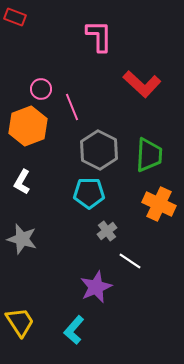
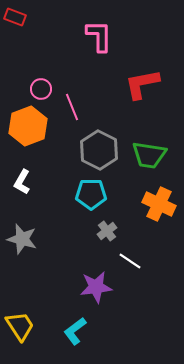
red L-shape: rotated 126 degrees clockwise
green trapezoid: rotated 96 degrees clockwise
cyan pentagon: moved 2 px right, 1 px down
purple star: rotated 16 degrees clockwise
yellow trapezoid: moved 4 px down
cyan L-shape: moved 1 px right, 1 px down; rotated 12 degrees clockwise
